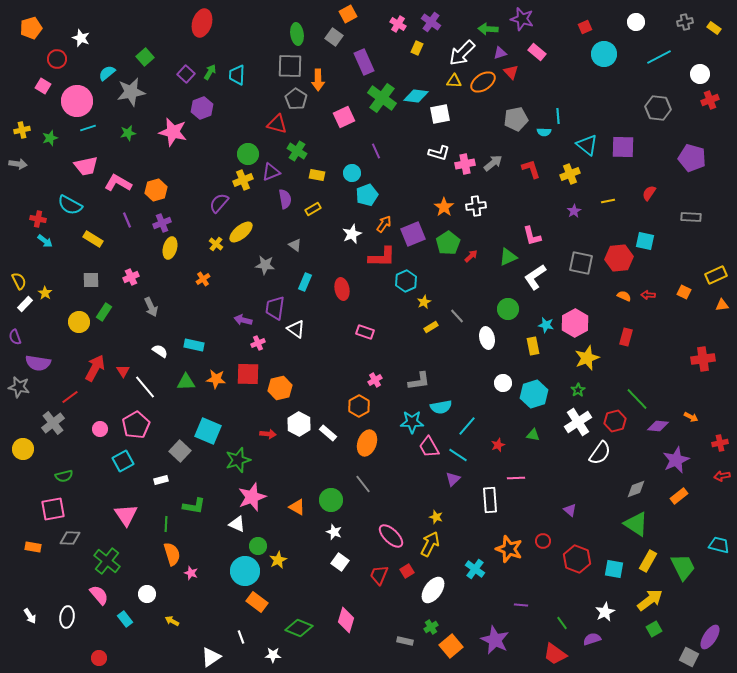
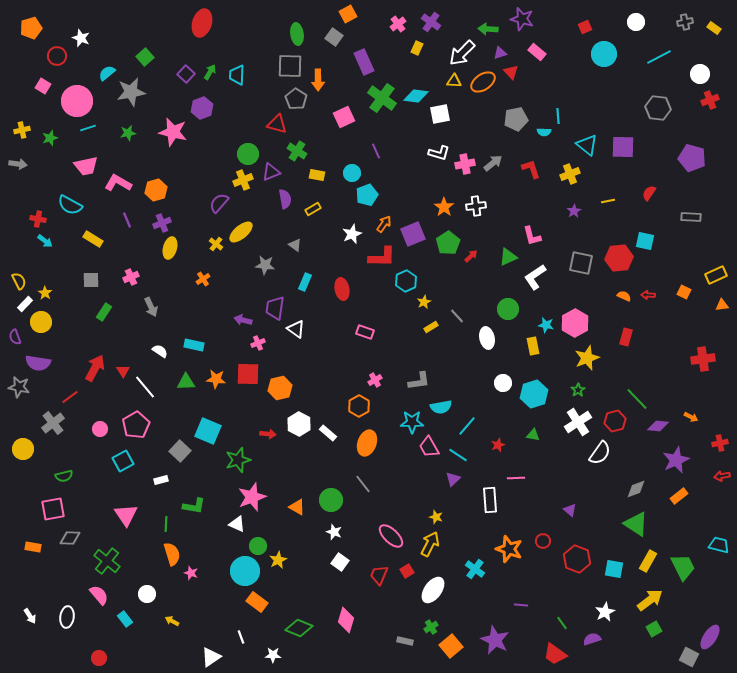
pink cross at (398, 24): rotated 21 degrees clockwise
red circle at (57, 59): moved 3 px up
yellow circle at (79, 322): moved 38 px left
